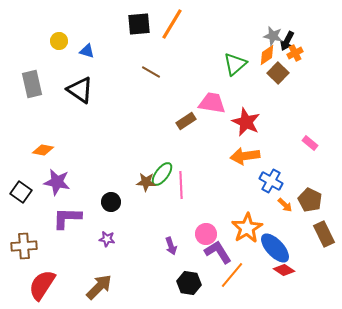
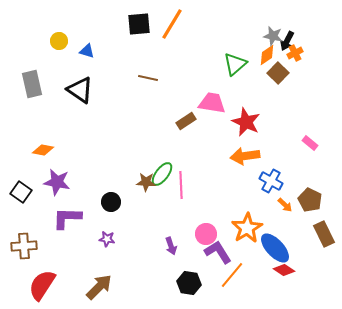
brown line at (151, 72): moved 3 px left, 6 px down; rotated 18 degrees counterclockwise
